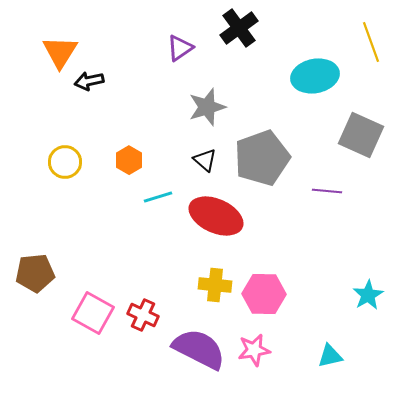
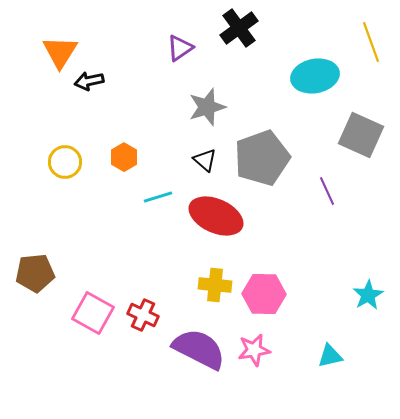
orange hexagon: moved 5 px left, 3 px up
purple line: rotated 60 degrees clockwise
